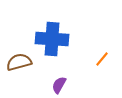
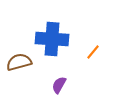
orange line: moved 9 px left, 7 px up
